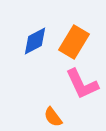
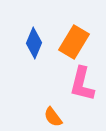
blue diamond: moved 1 px left, 2 px down; rotated 40 degrees counterclockwise
pink L-shape: rotated 39 degrees clockwise
